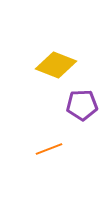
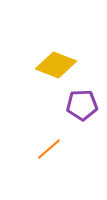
orange line: rotated 20 degrees counterclockwise
